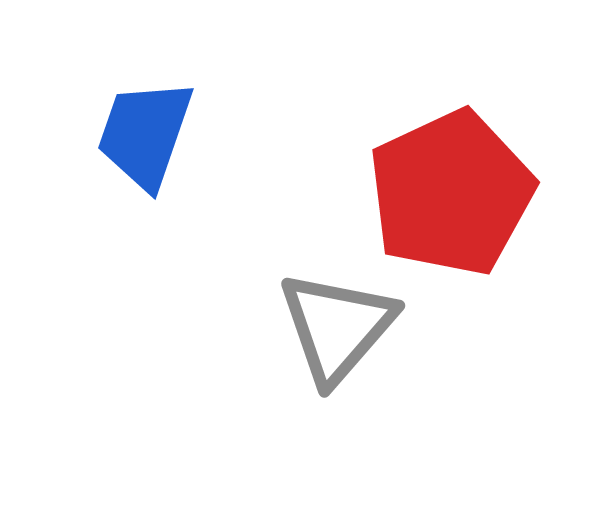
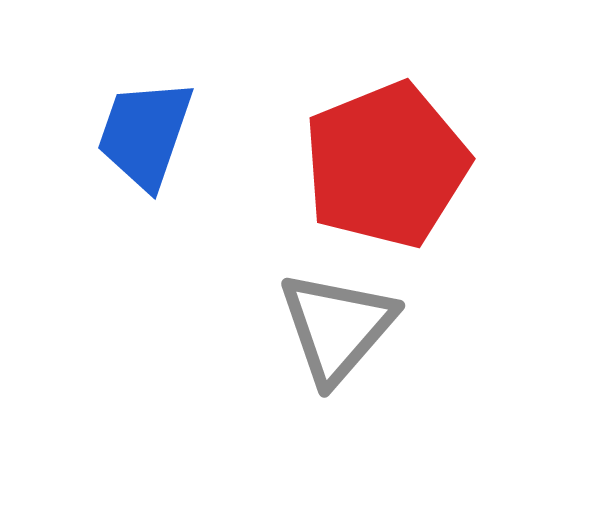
red pentagon: moved 65 px left, 28 px up; rotated 3 degrees clockwise
